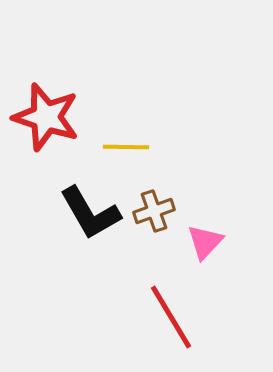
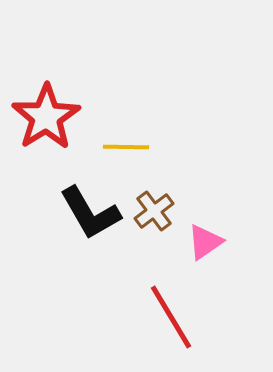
red star: rotated 22 degrees clockwise
brown cross: rotated 18 degrees counterclockwise
pink triangle: rotated 12 degrees clockwise
